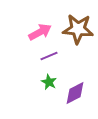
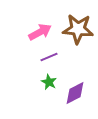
purple line: moved 1 px down
